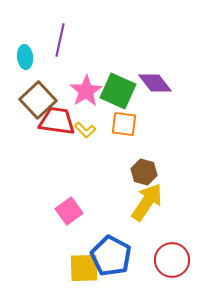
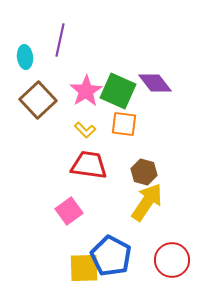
red trapezoid: moved 32 px right, 44 px down
